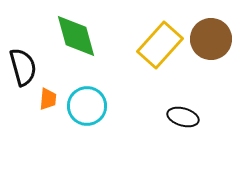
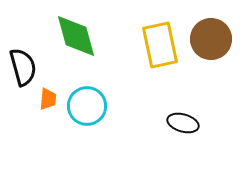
yellow rectangle: rotated 54 degrees counterclockwise
black ellipse: moved 6 px down
